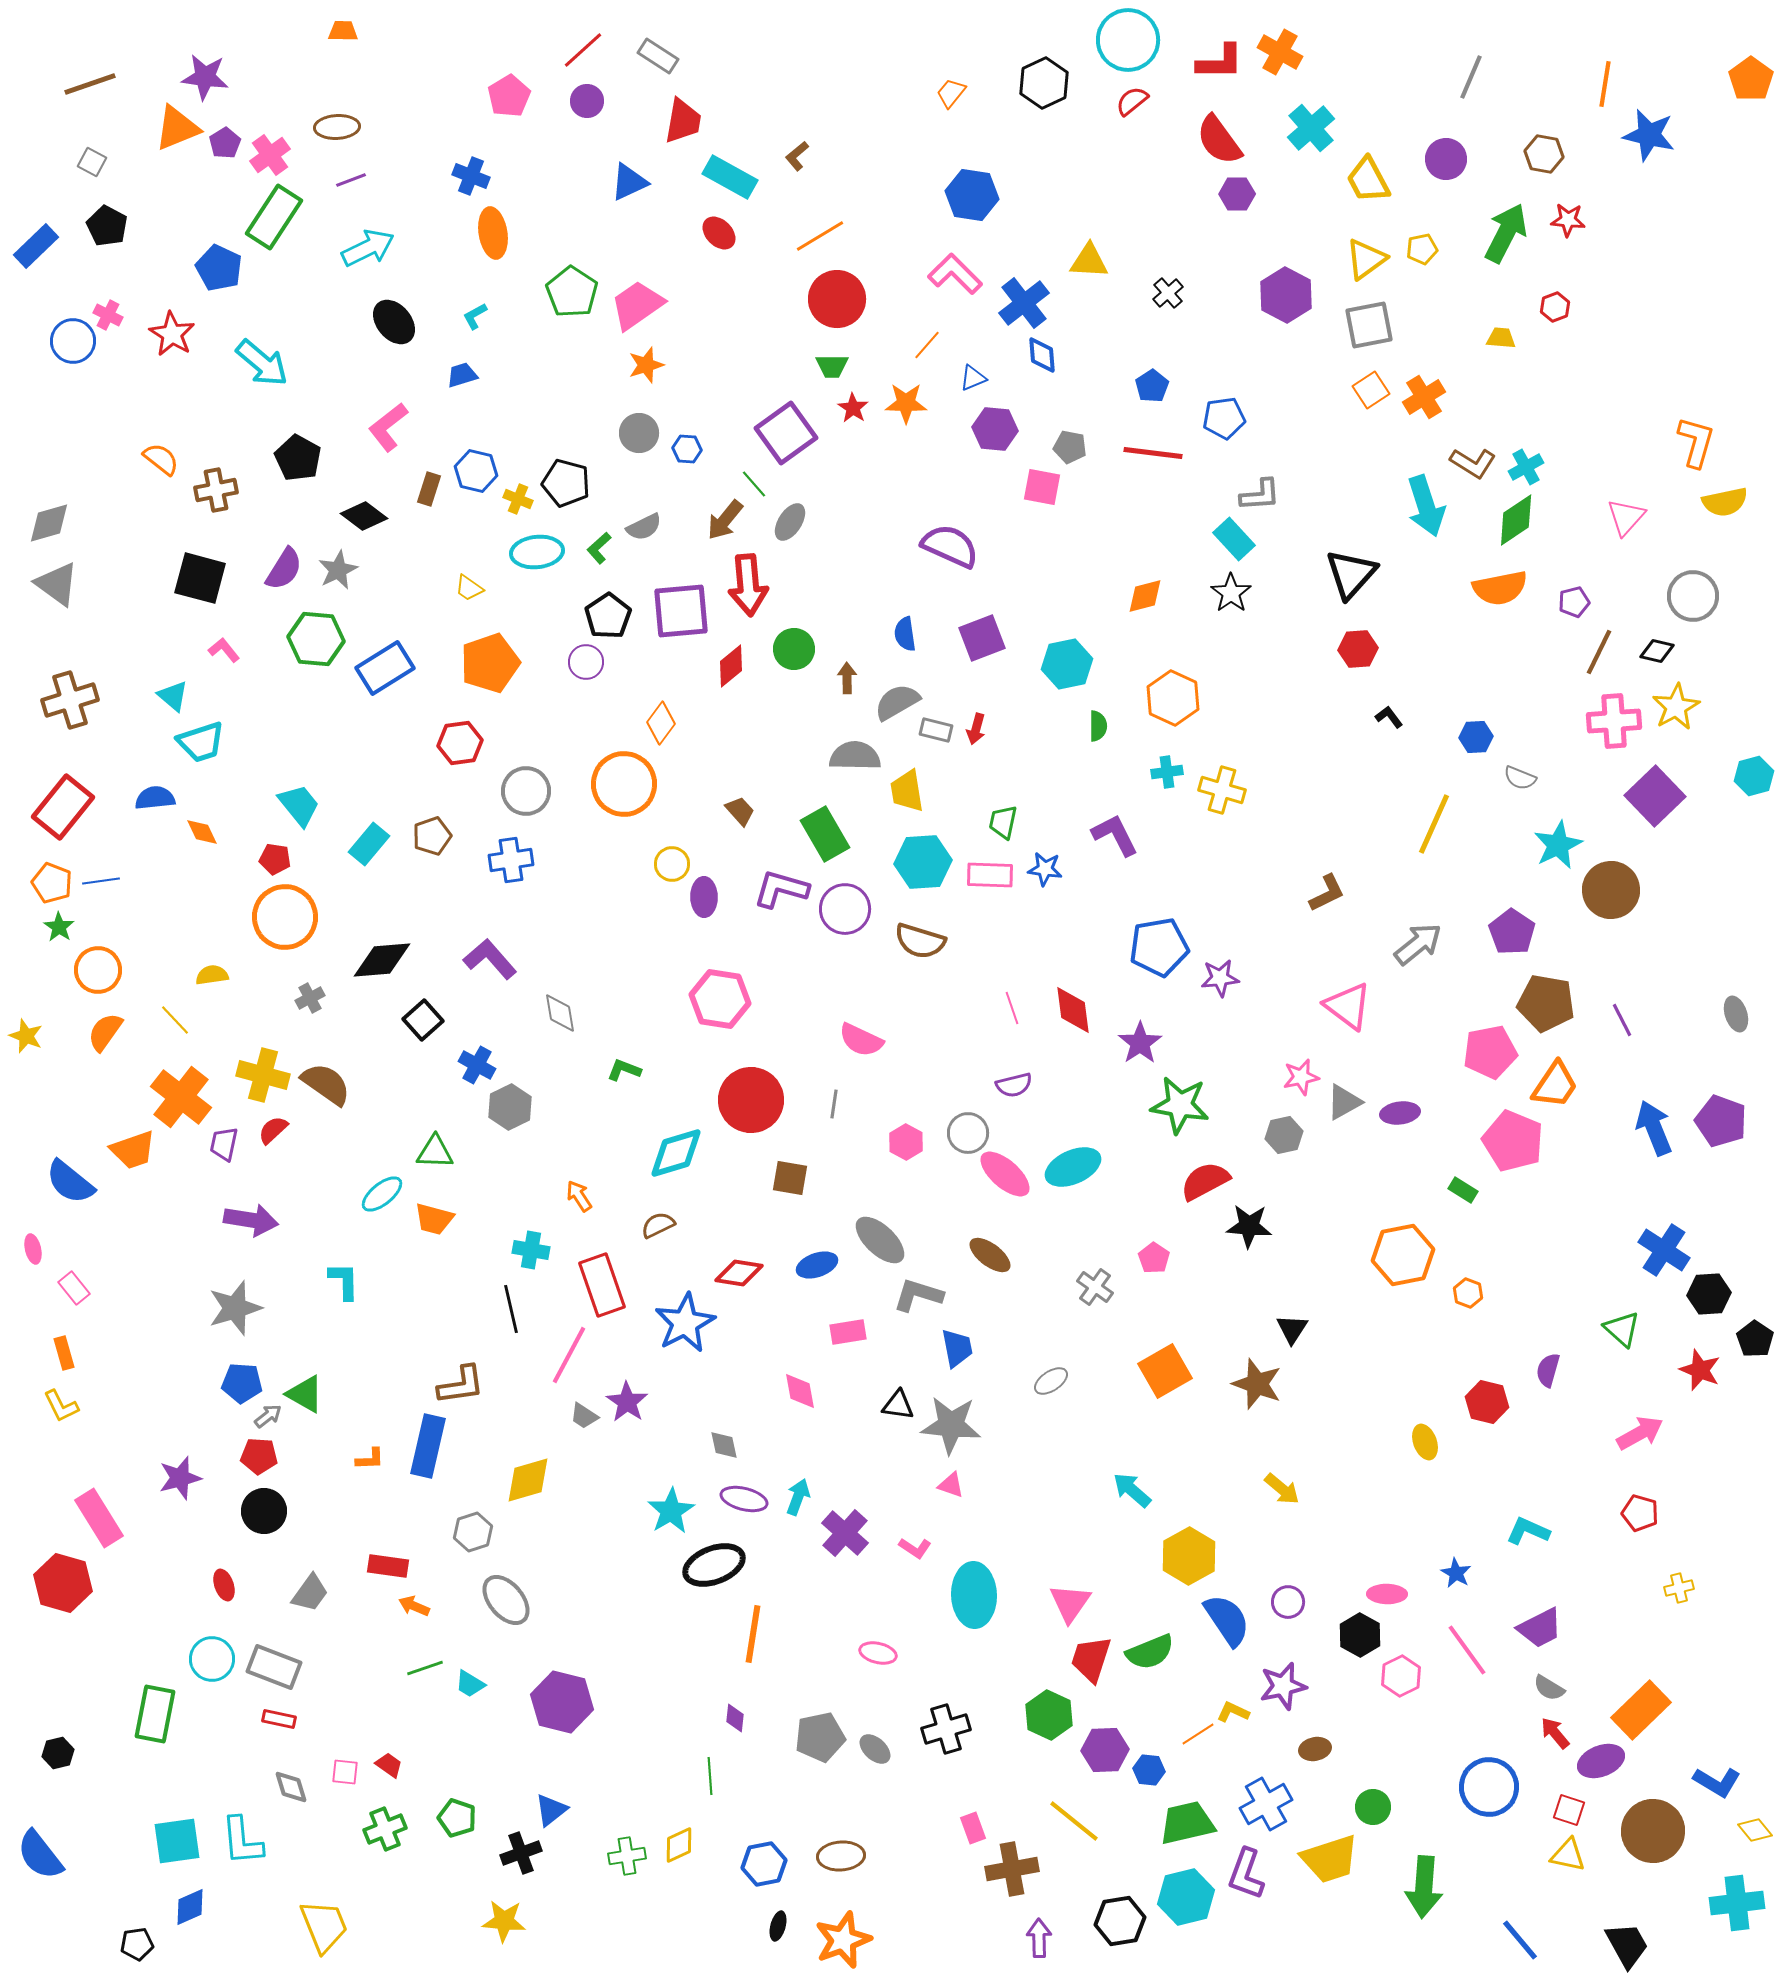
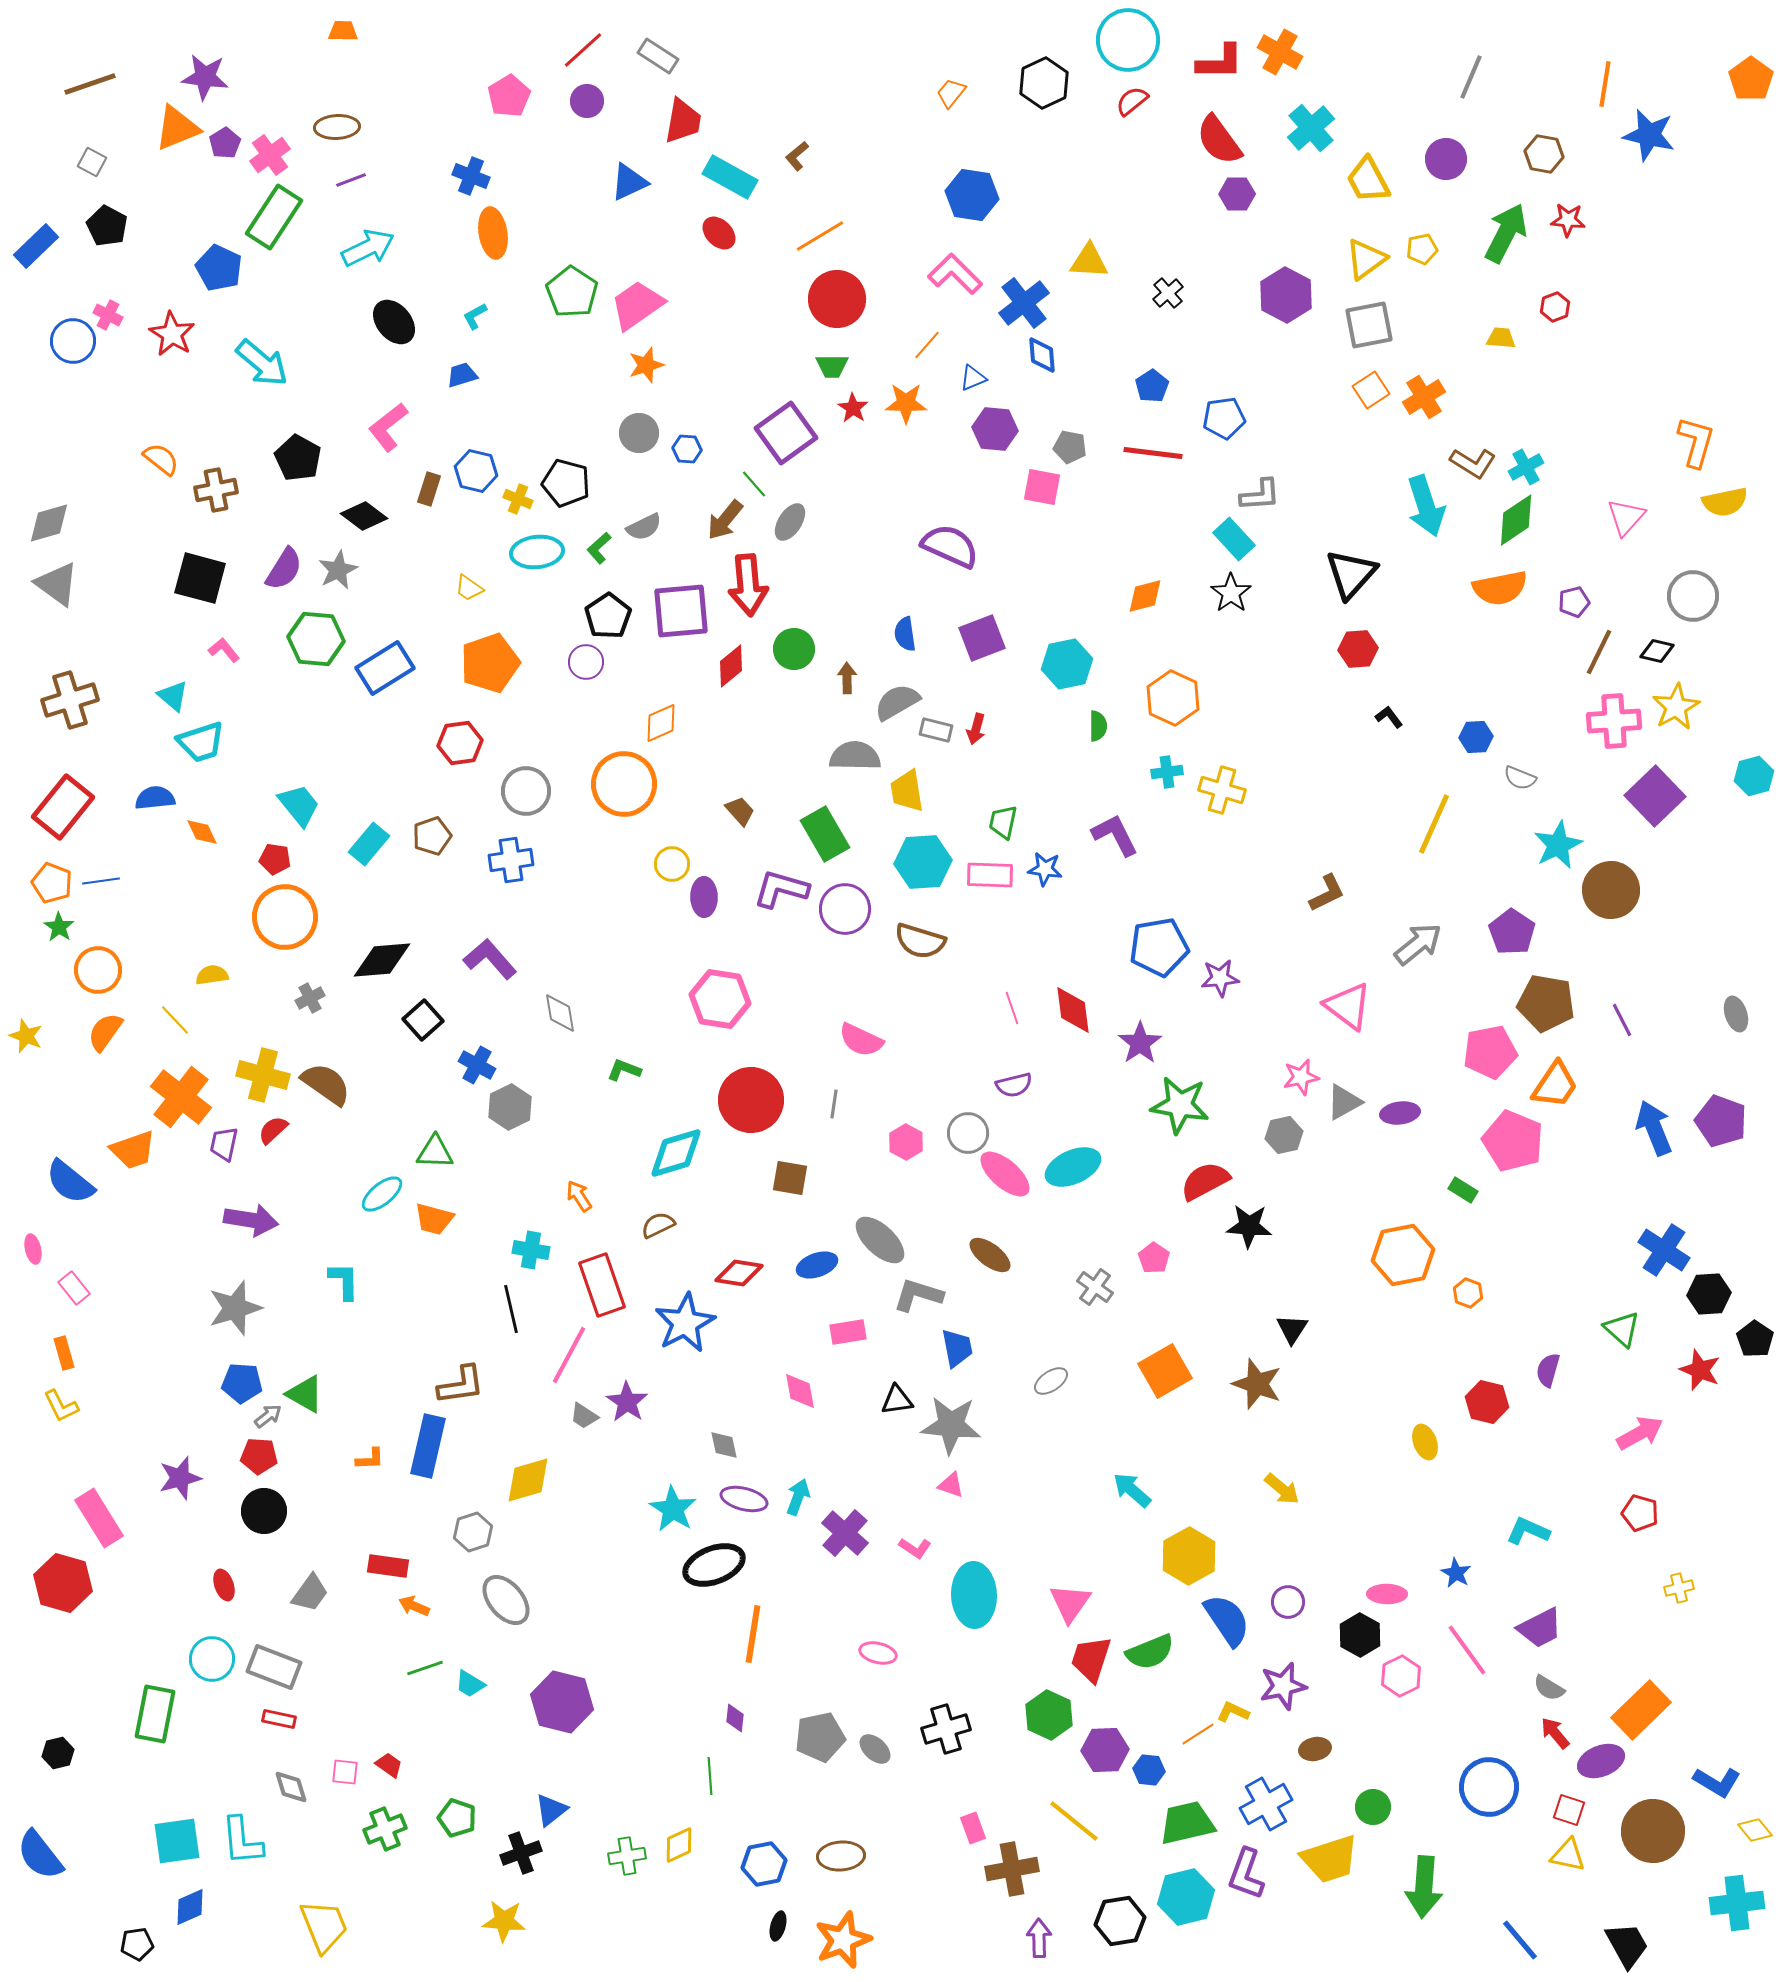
orange diamond at (661, 723): rotated 30 degrees clockwise
black triangle at (898, 1405): moved 1 px left, 5 px up; rotated 16 degrees counterclockwise
cyan star at (671, 1511): moved 2 px right, 2 px up; rotated 9 degrees counterclockwise
